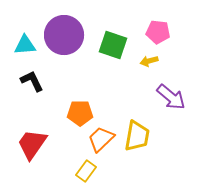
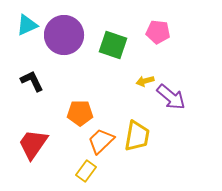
cyan triangle: moved 2 px right, 20 px up; rotated 20 degrees counterclockwise
yellow arrow: moved 4 px left, 20 px down
orange trapezoid: moved 2 px down
red trapezoid: moved 1 px right
